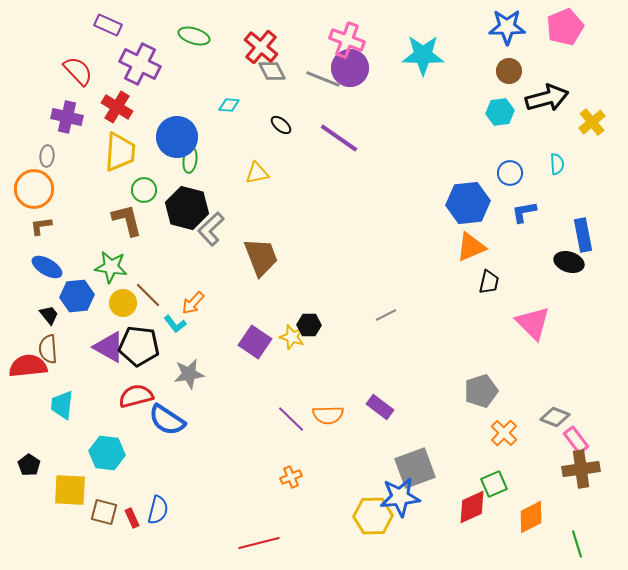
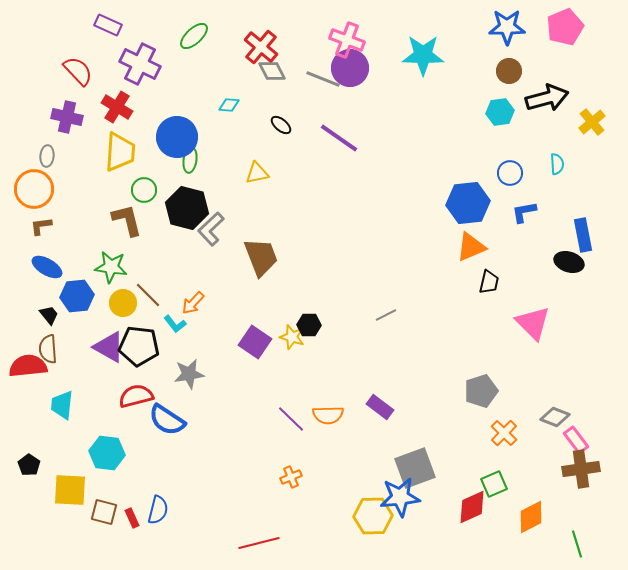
green ellipse at (194, 36): rotated 60 degrees counterclockwise
